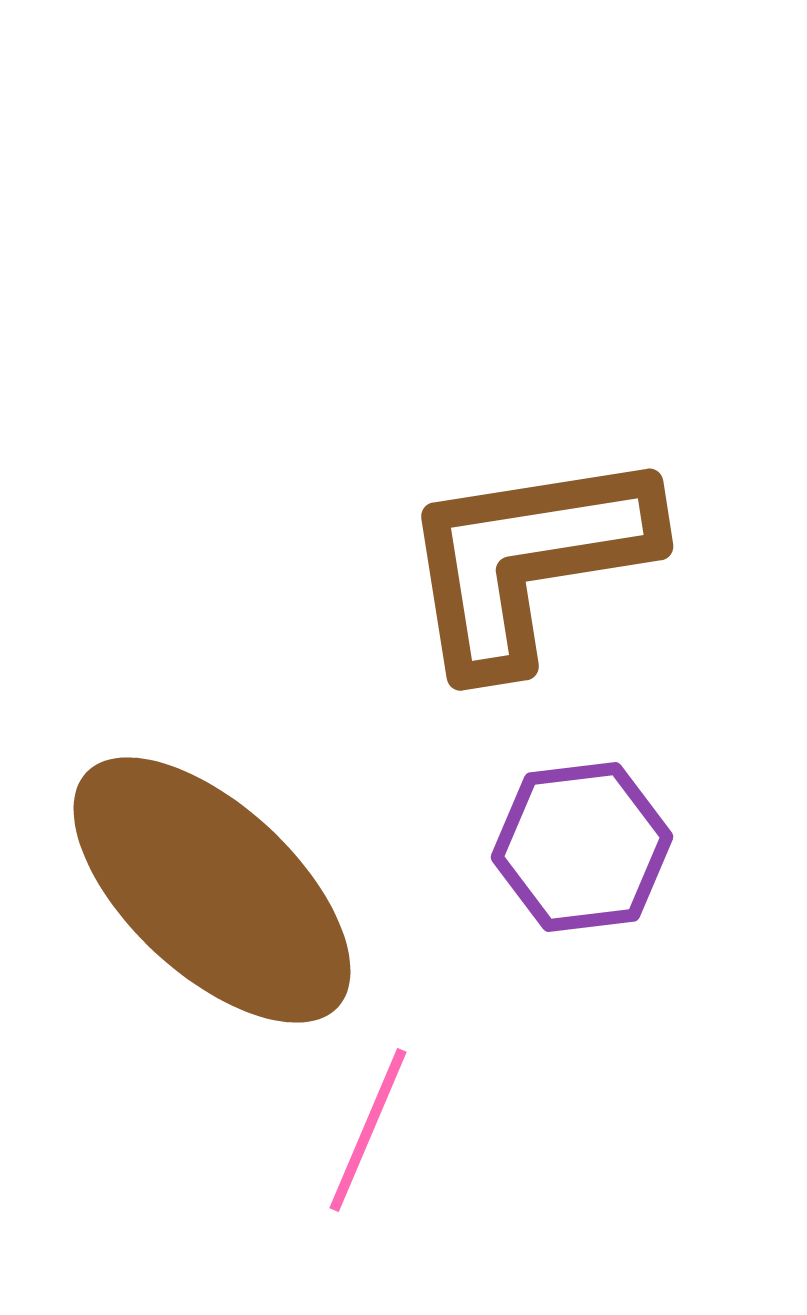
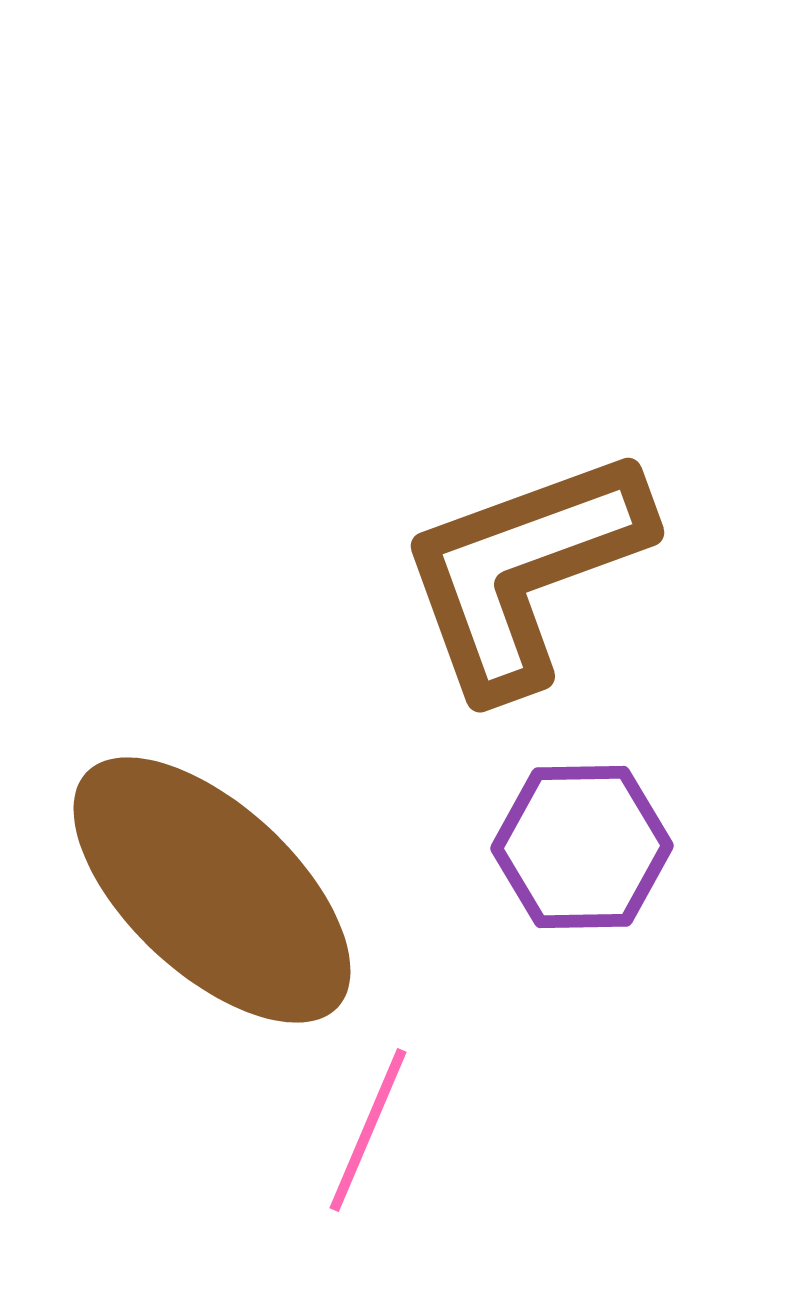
brown L-shape: moved 4 px left, 11 px down; rotated 11 degrees counterclockwise
purple hexagon: rotated 6 degrees clockwise
